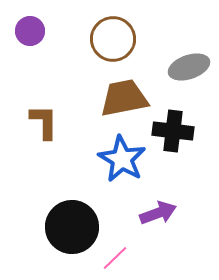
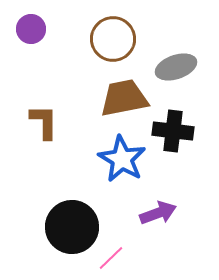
purple circle: moved 1 px right, 2 px up
gray ellipse: moved 13 px left
pink line: moved 4 px left
